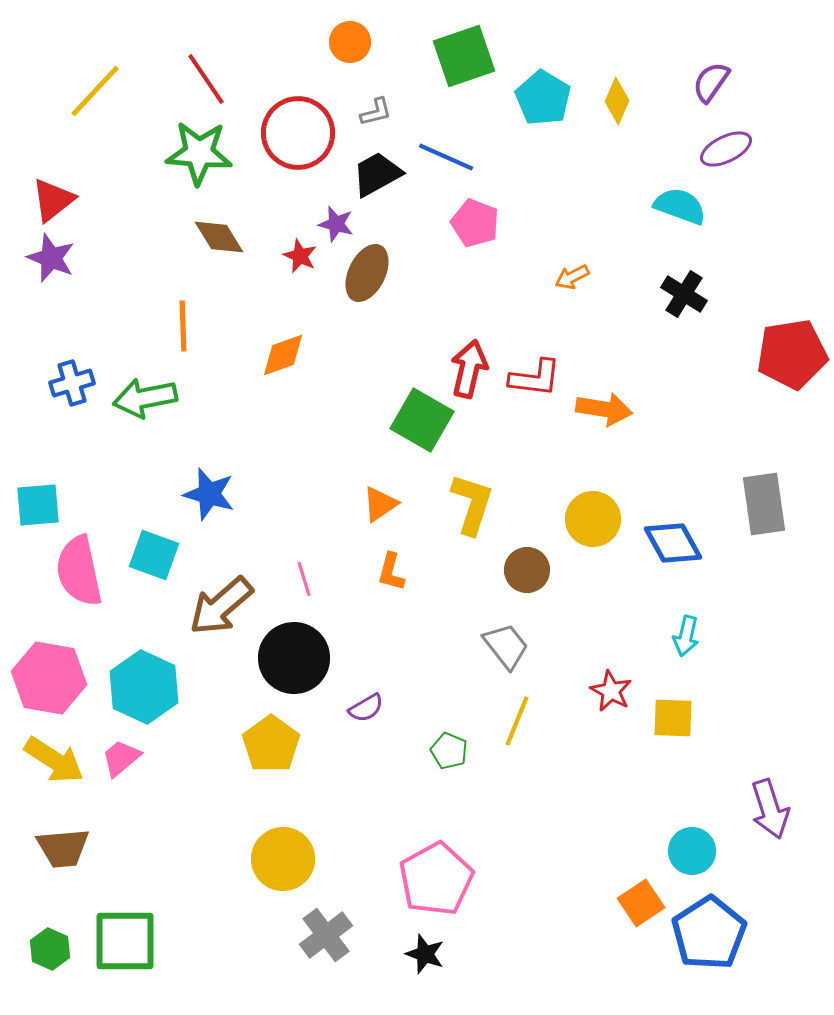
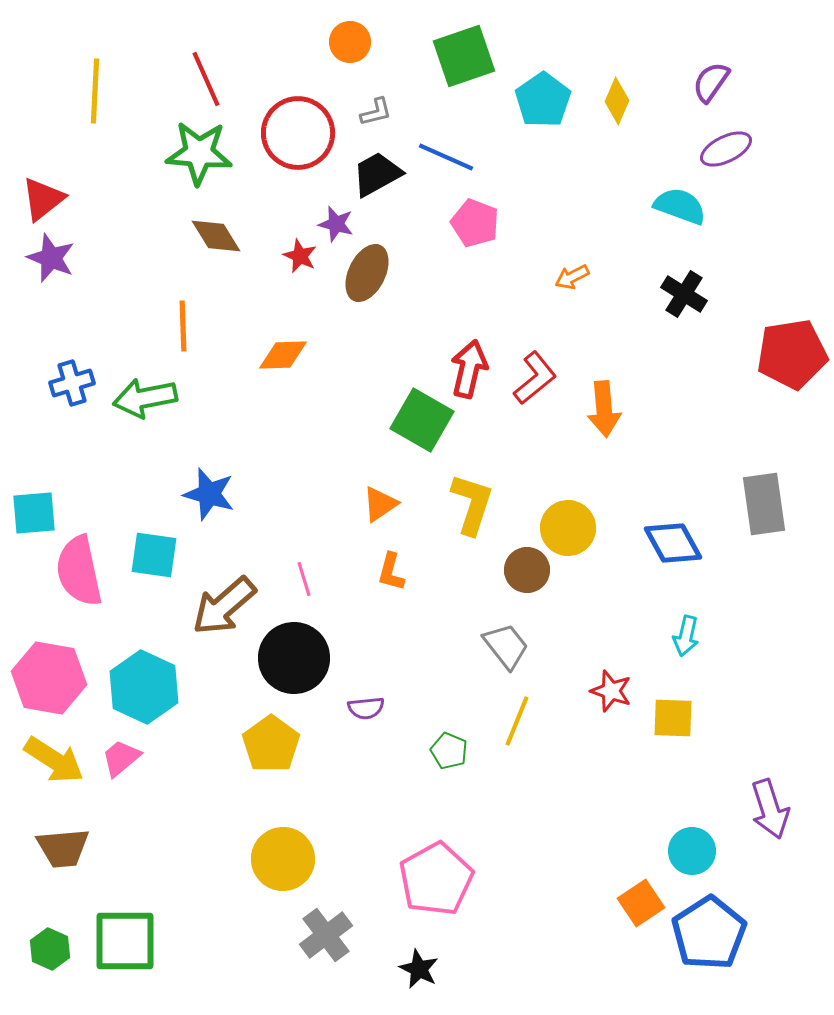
red line at (206, 79): rotated 10 degrees clockwise
yellow line at (95, 91): rotated 40 degrees counterclockwise
cyan pentagon at (543, 98): moved 2 px down; rotated 6 degrees clockwise
red triangle at (53, 200): moved 10 px left, 1 px up
brown diamond at (219, 237): moved 3 px left, 1 px up
orange diamond at (283, 355): rotated 18 degrees clockwise
red L-shape at (535, 378): rotated 46 degrees counterclockwise
orange arrow at (604, 409): rotated 76 degrees clockwise
cyan square at (38, 505): moved 4 px left, 8 px down
yellow circle at (593, 519): moved 25 px left, 9 px down
cyan square at (154, 555): rotated 12 degrees counterclockwise
brown arrow at (221, 606): moved 3 px right
red star at (611, 691): rotated 9 degrees counterclockwise
purple semicircle at (366, 708): rotated 24 degrees clockwise
black star at (425, 954): moved 6 px left, 15 px down; rotated 6 degrees clockwise
